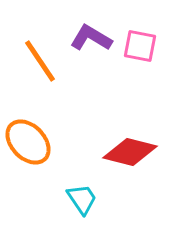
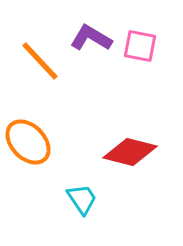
orange line: rotated 9 degrees counterclockwise
